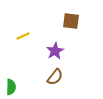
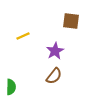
brown semicircle: moved 1 px left, 1 px up
